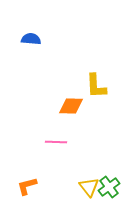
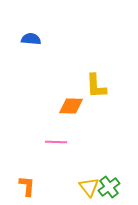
orange L-shape: rotated 110 degrees clockwise
